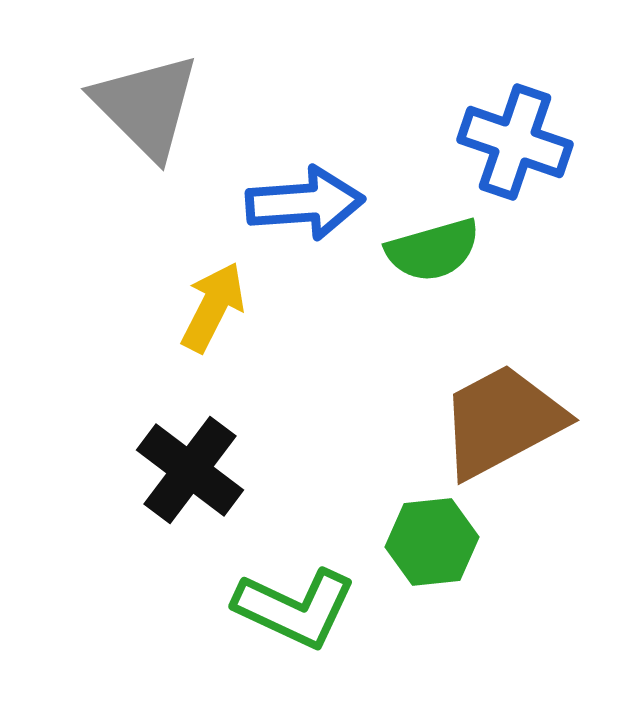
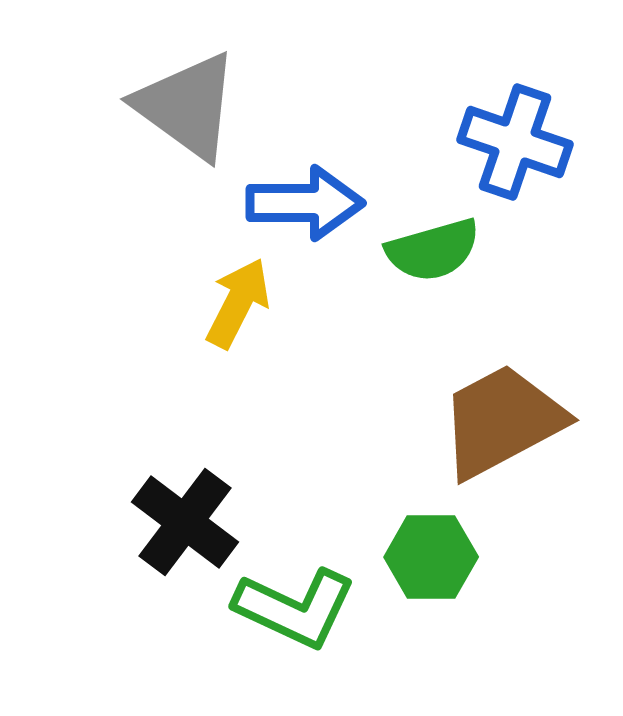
gray triangle: moved 41 px right; rotated 9 degrees counterclockwise
blue arrow: rotated 4 degrees clockwise
yellow arrow: moved 25 px right, 4 px up
black cross: moved 5 px left, 52 px down
green hexagon: moved 1 px left, 15 px down; rotated 6 degrees clockwise
